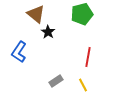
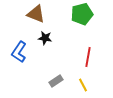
brown triangle: rotated 18 degrees counterclockwise
black star: moved 3 px left, 6 px down; rotated 24 degrees counterclockwise
